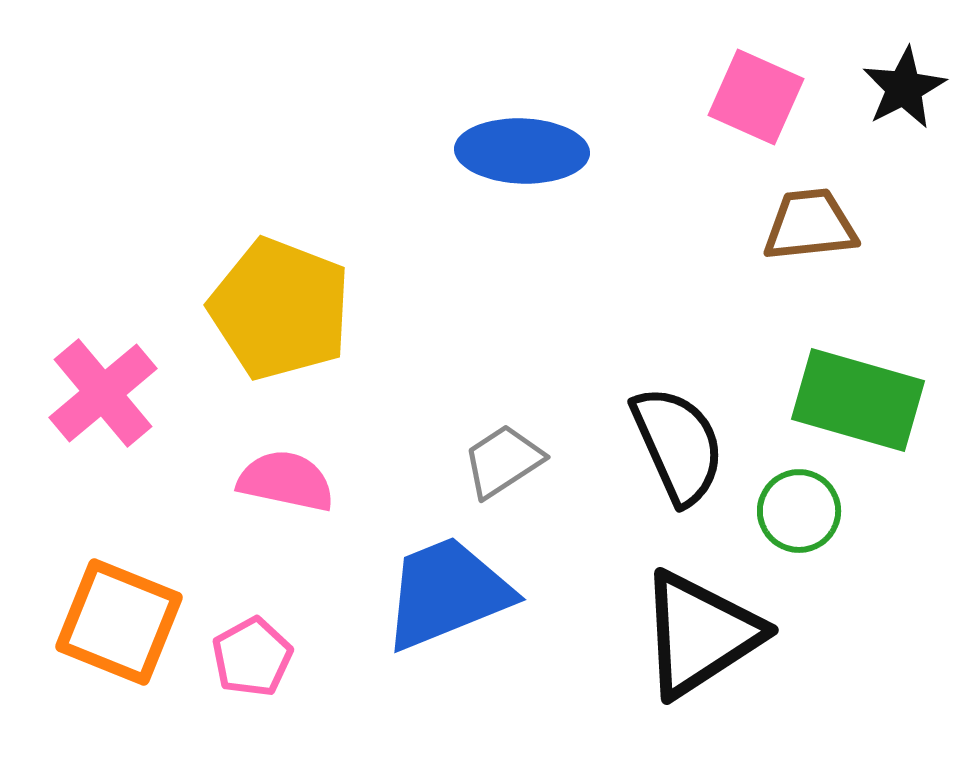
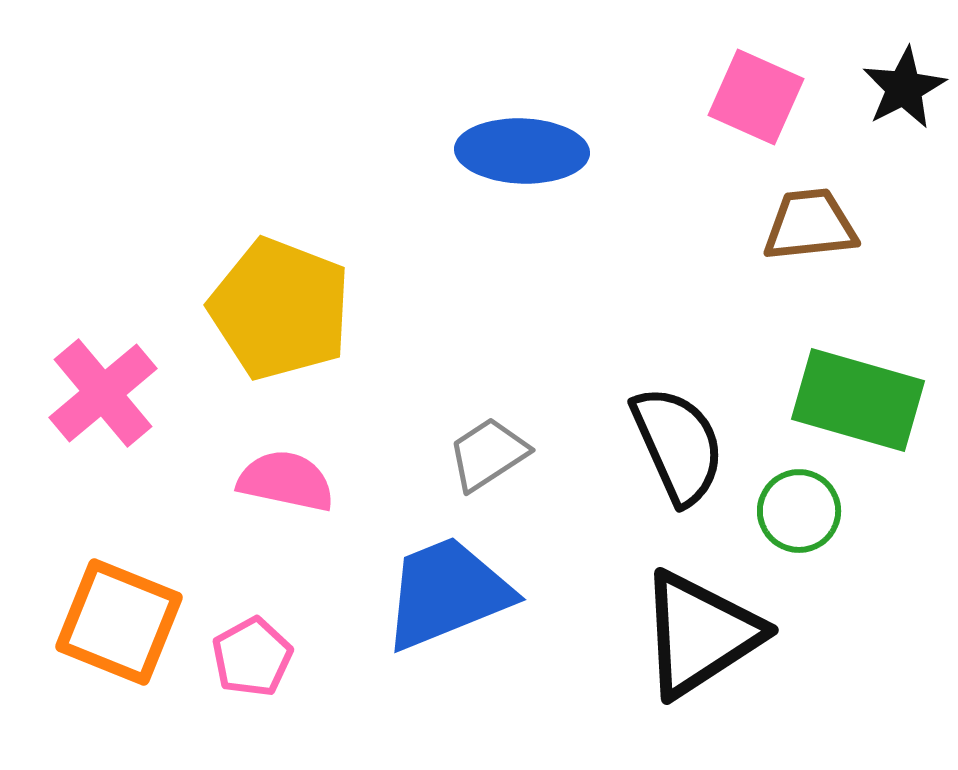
gray trapezoid: moved 15 px left, 7 px up
